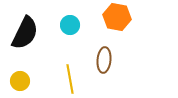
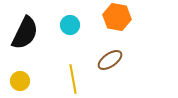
brown ellipse: moved 6 px right; rotated 50 degrees clockwise
yellow line: moved 3 px right
